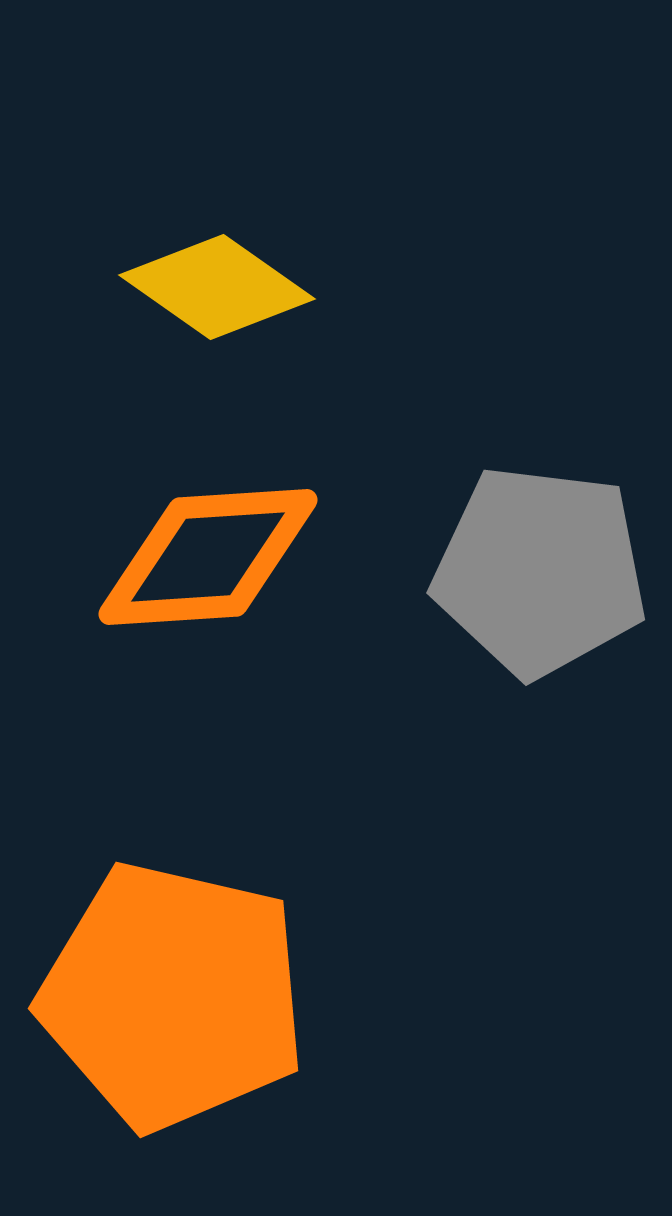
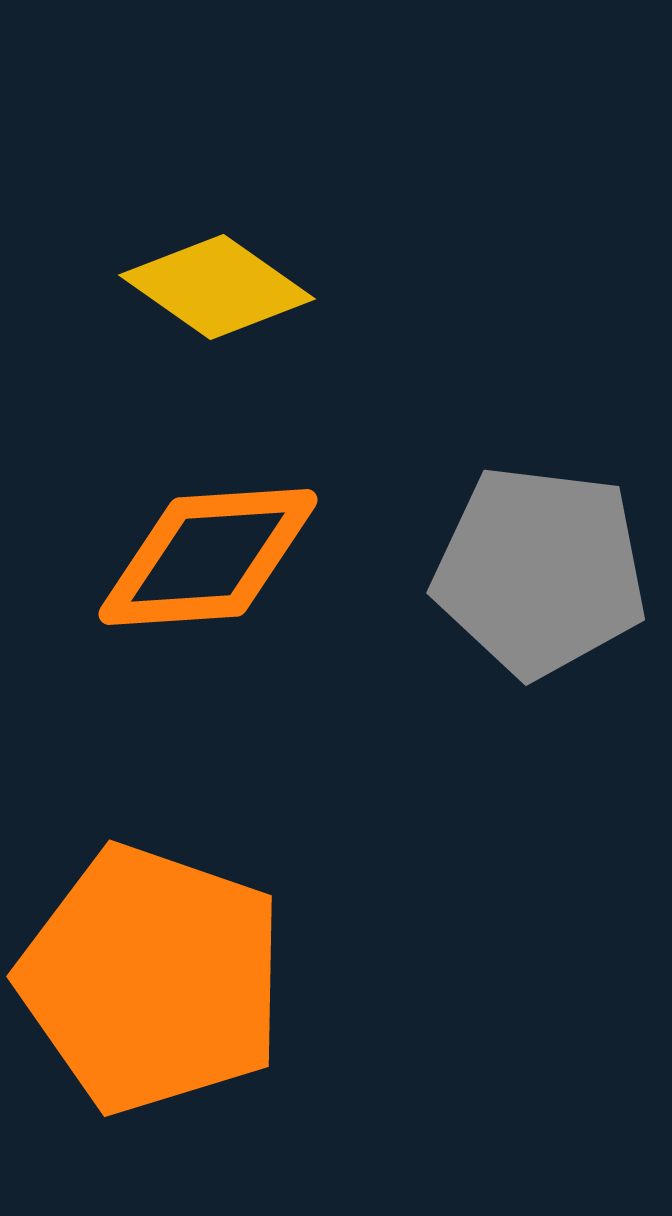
orange pentagon: moved 21 px left, 17 px up; rotated 6 degrees clockwise
